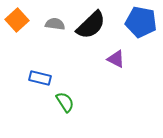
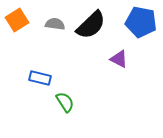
orange square: rotated 10 degrees clockwise
purple triangle: moved 3 px right
